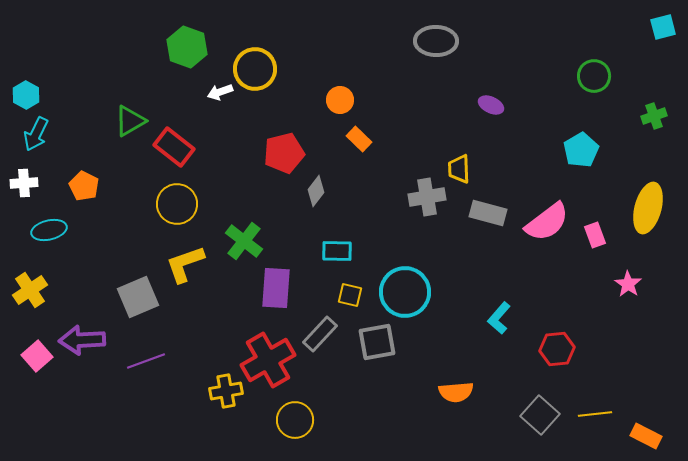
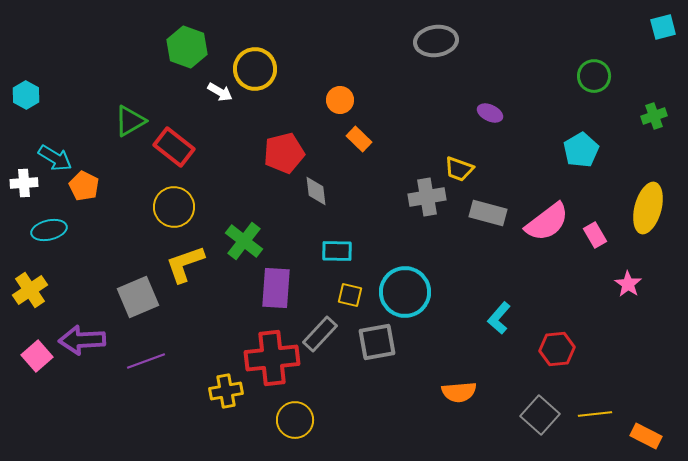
gray ellipse at (436, 41): rotated 9 degrees counterclockwise
white arrow at (220, 92): rotated 130 degrees counterclockwise
purple ellipse at (491, 105): moved 1 px left, 8 px down
cyan arrow at (36, 134): moved 19 px right, 24 px down; rotated 84 degrees counterclockwise
yellow trapezoid at (459, 169): rotated 68 degrees counterclockwise
gray diamond at (316, 191): rotated 44 degrees counterclockwise
yellow circle at (177, 204): moved 3 px left, 3 px down
pink rectangle at (595, 235): rotated 10 degrees counterclockwise
red cross at (268, 360): moved 4 px right, 2 px up; rotated 24 degrees clockwise
orange semicircle at (456, 392): moved 3 px right
